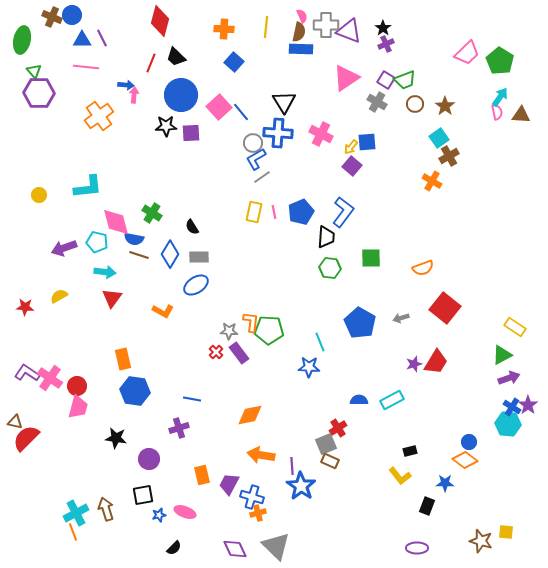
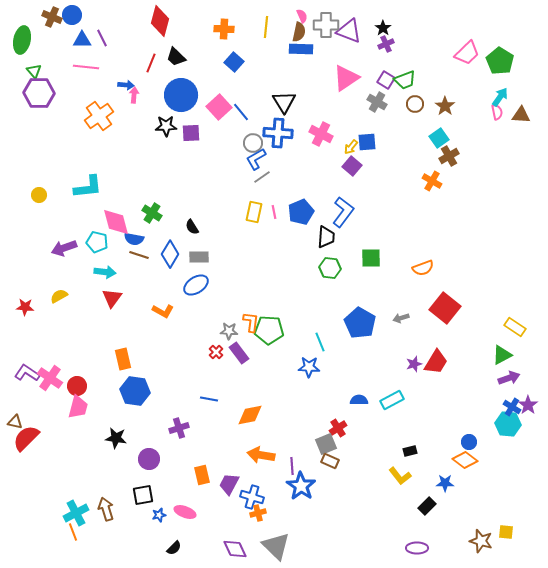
blue line at (192, 399): moved 17 px right
black rectangle at (427, 506): rotated 24 degrees clockwise
